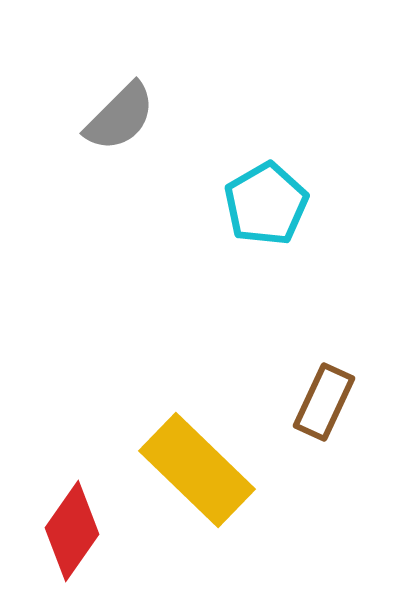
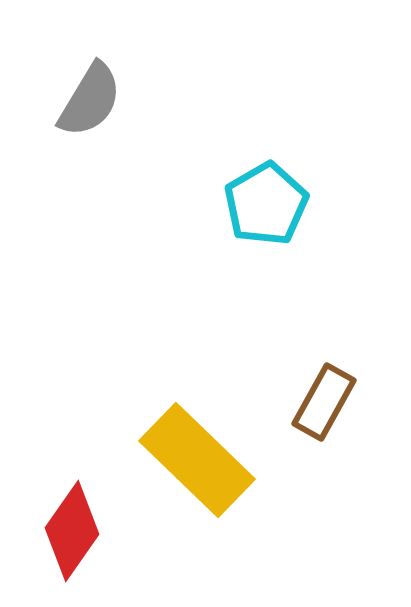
gray semicircle: moved 30 px left, 17 px up; rotated 14 degrees counterclockwise
brown rectangle: rotated 4 degrees clockwise
yellow rectangle: moved 10 px up
